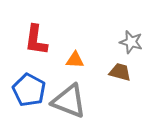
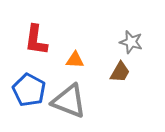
brown trapezoid: rotated 105 degrees clockwise
